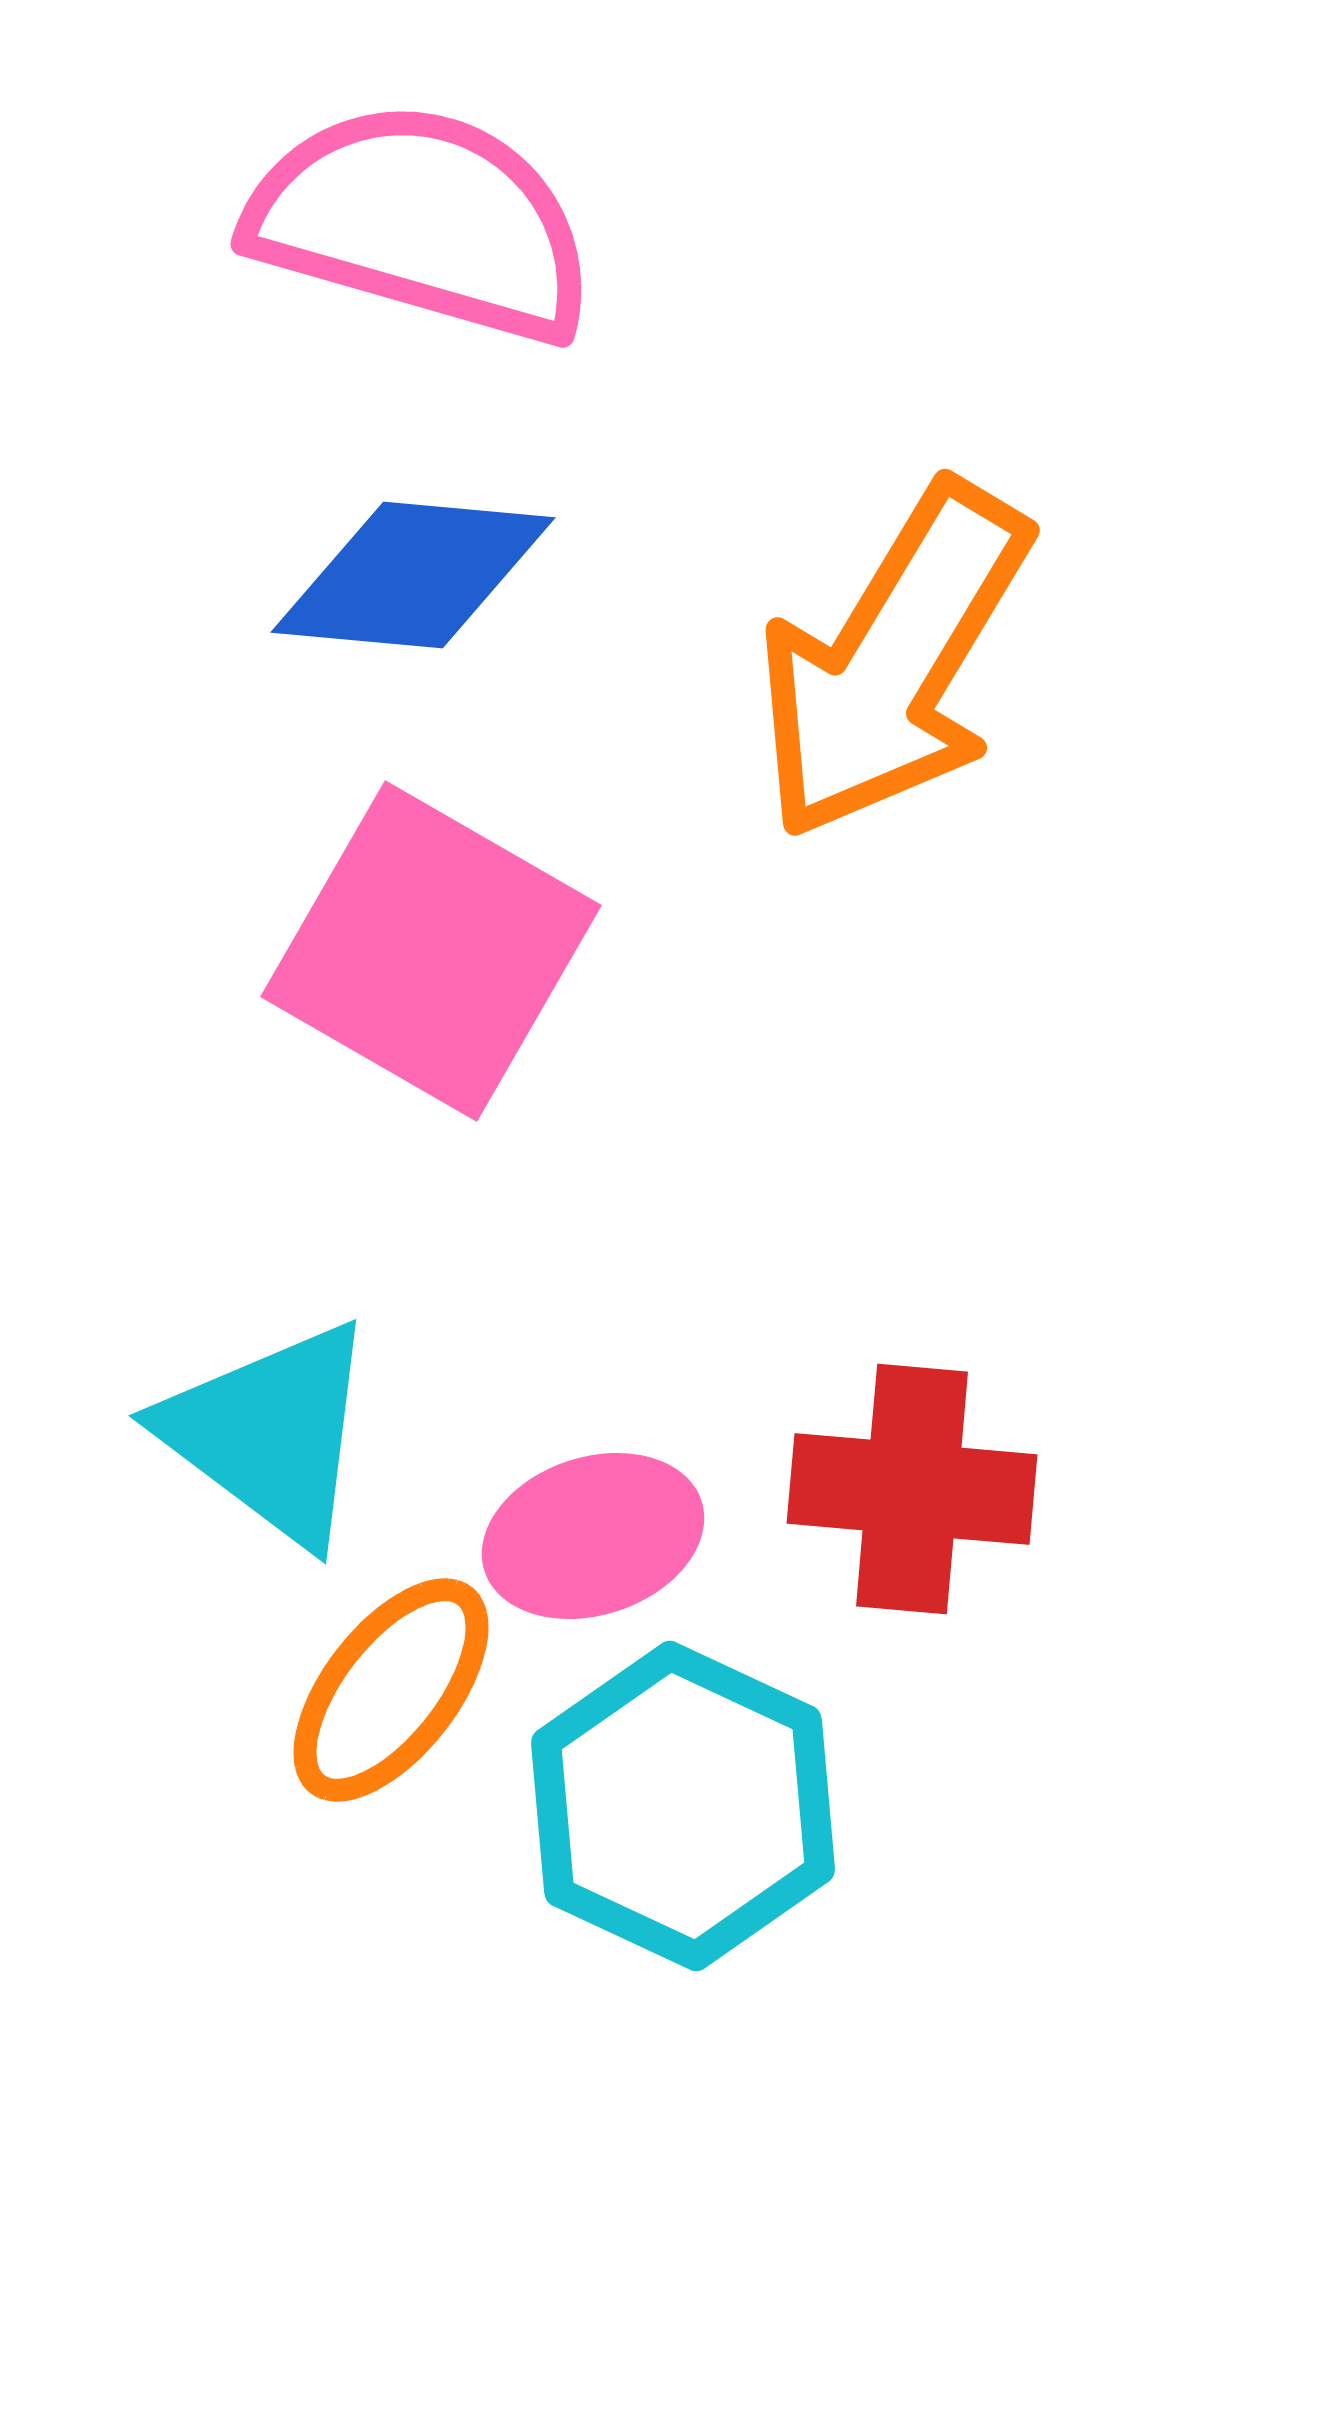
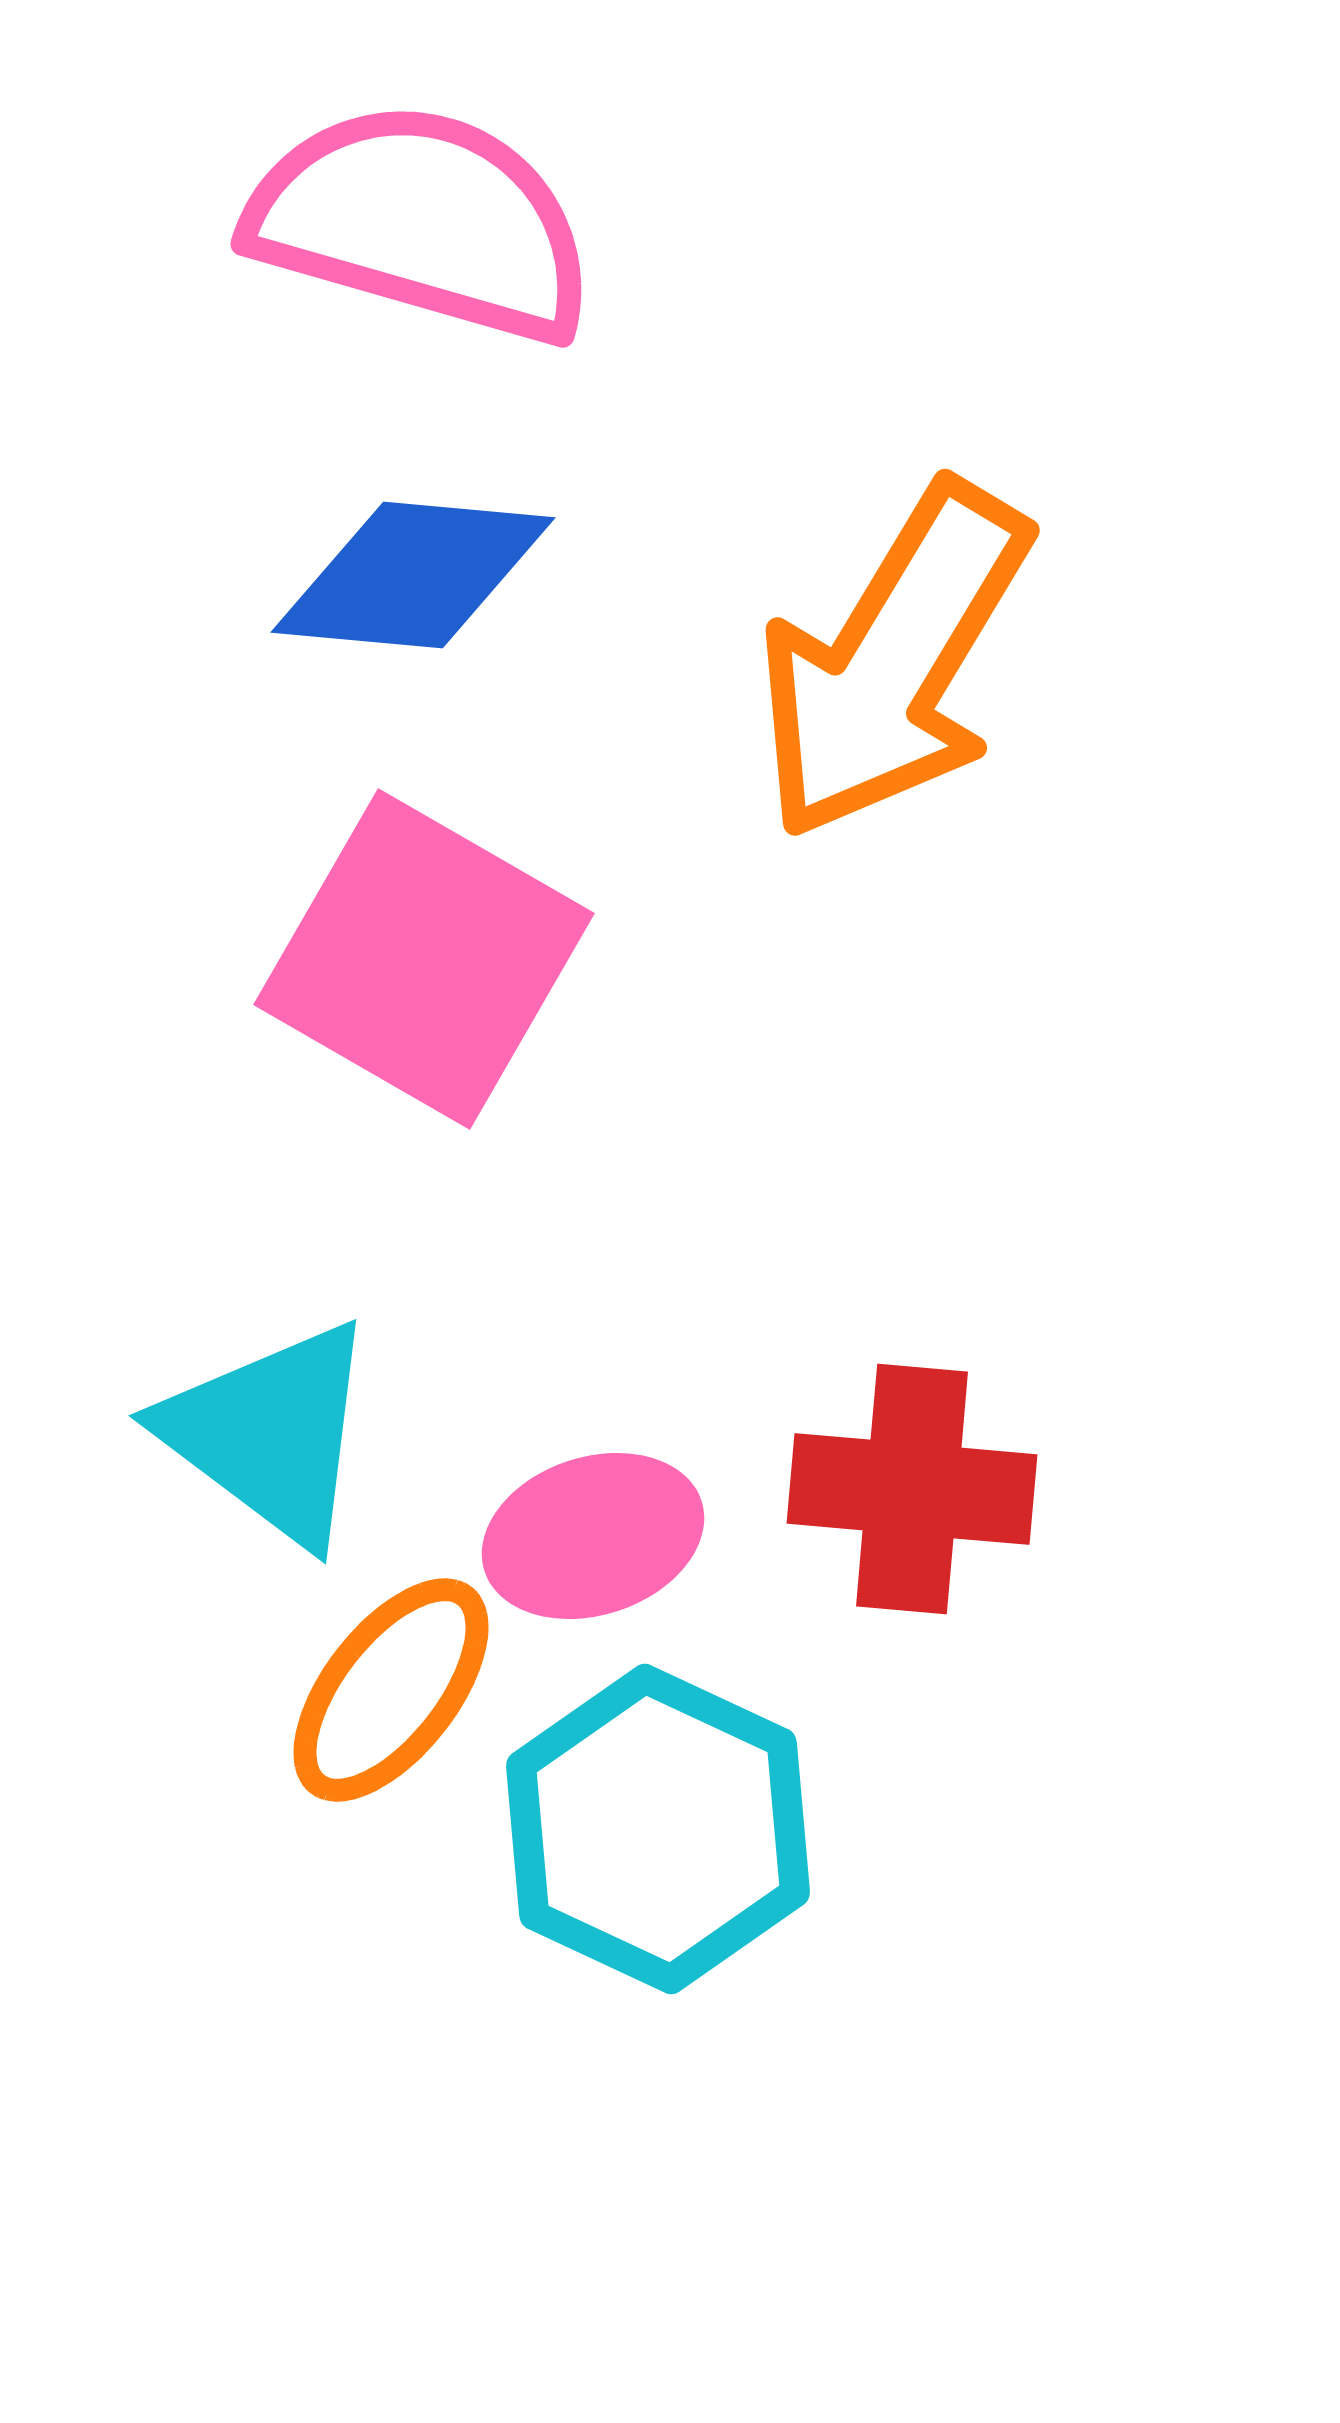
pink square: moved 7 px left, 8 px down
cyan hexagon: moved 25 px left, 23 px down
